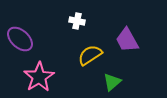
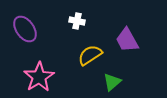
purple ellipse: moved 5 px right, 10 px up; rotated 12 degrees clockwise
